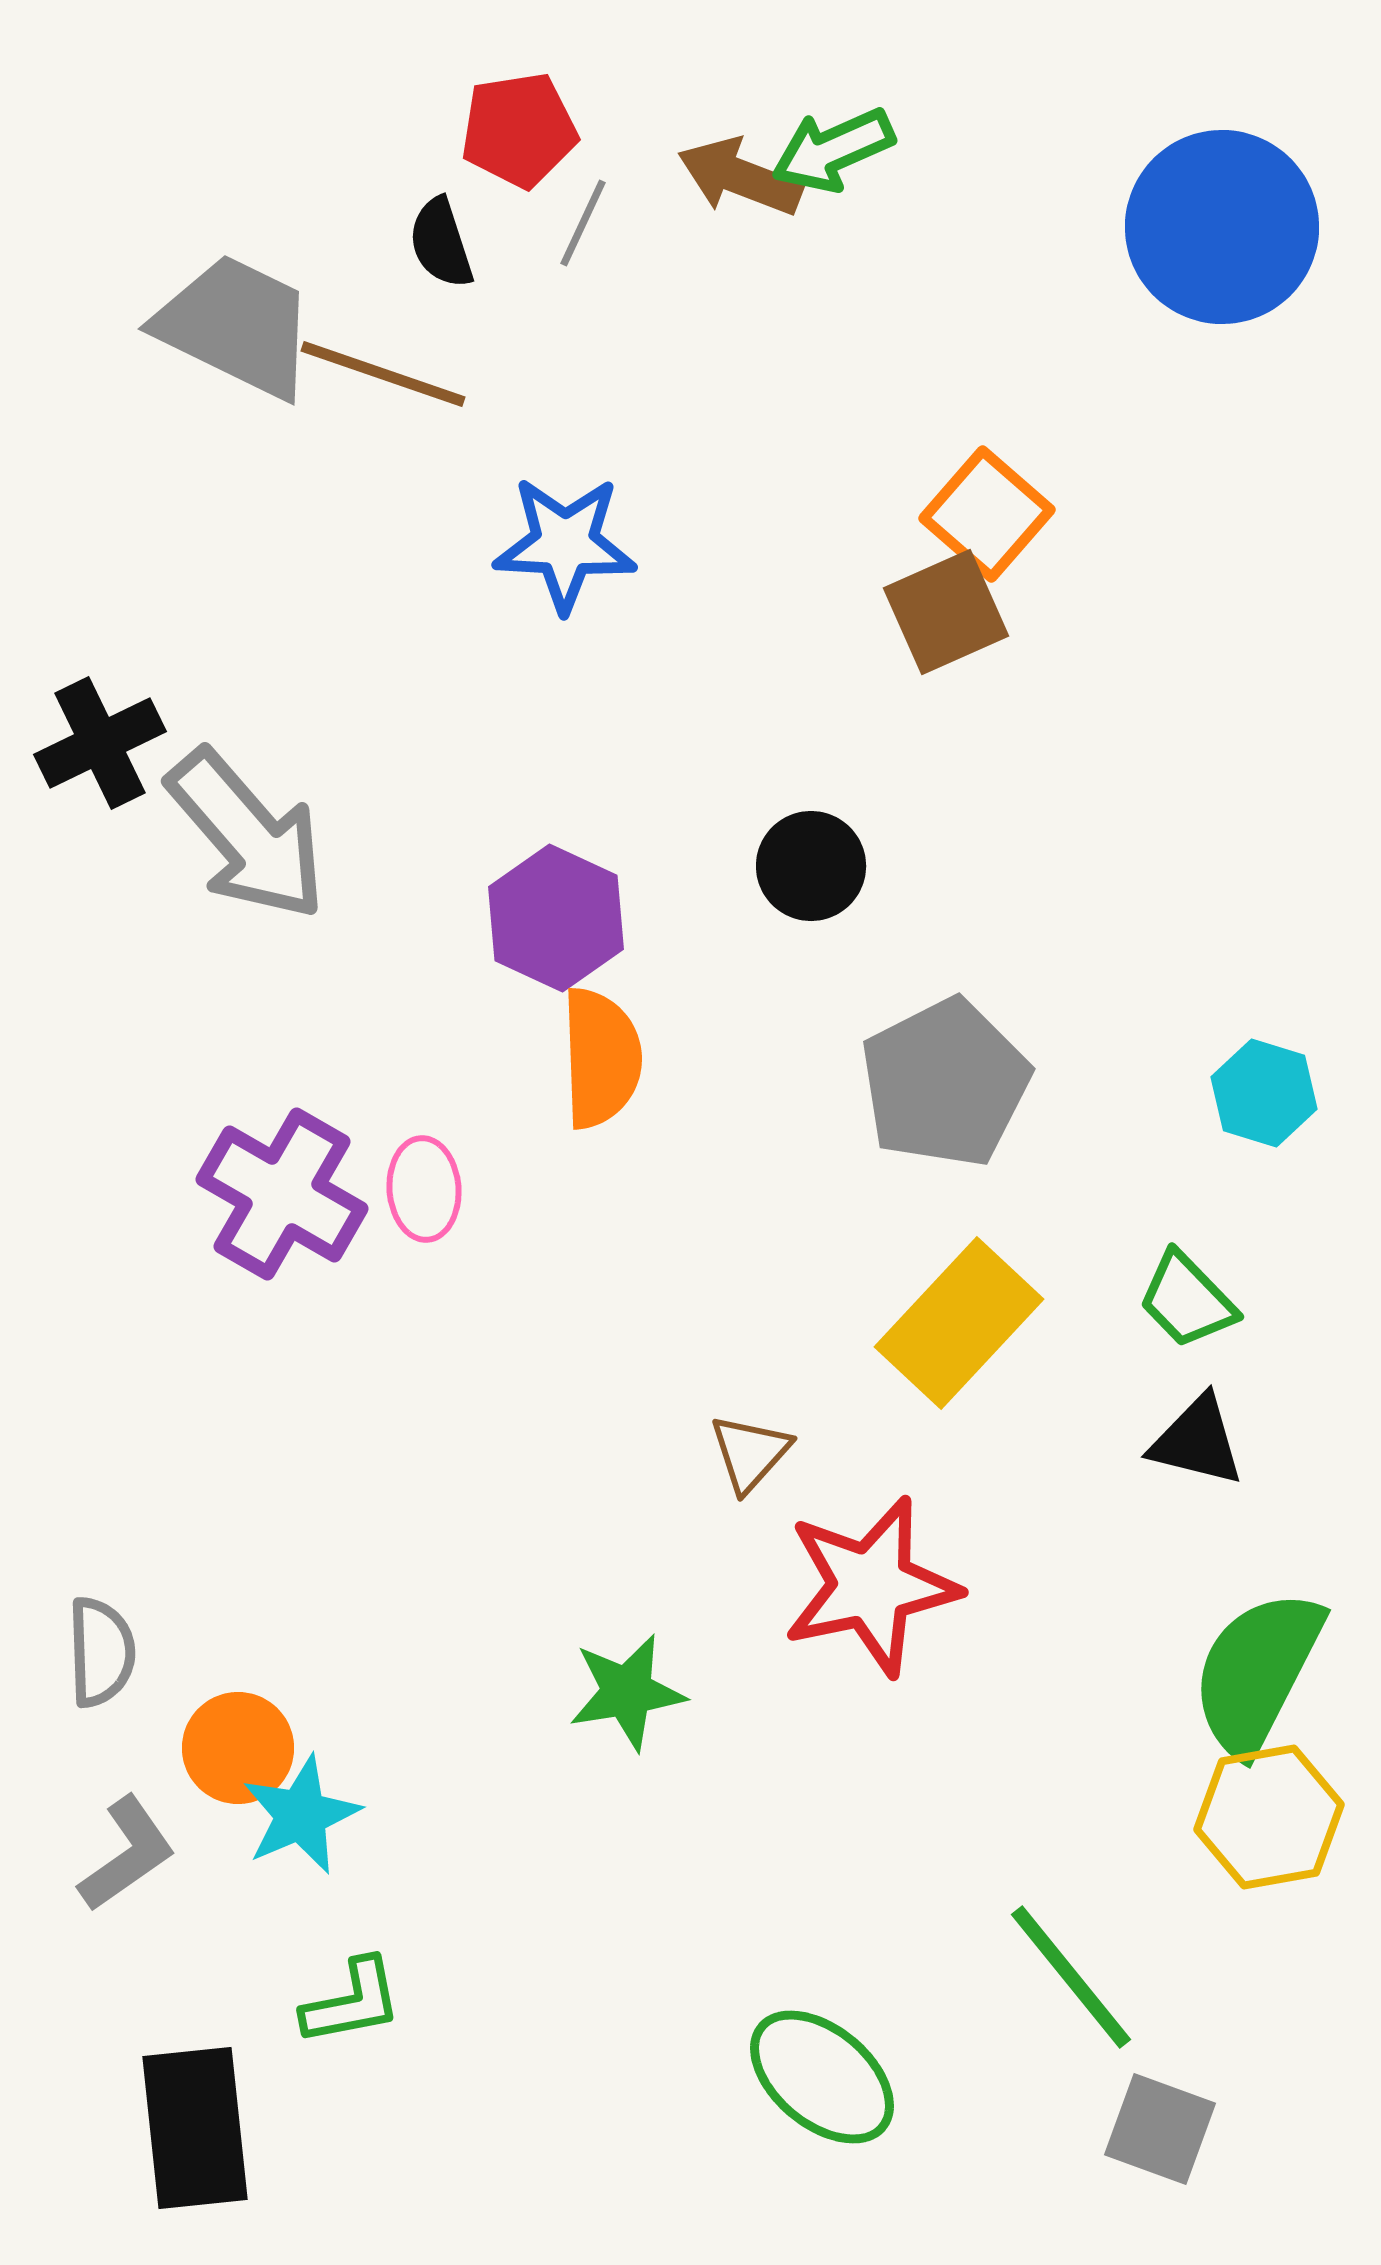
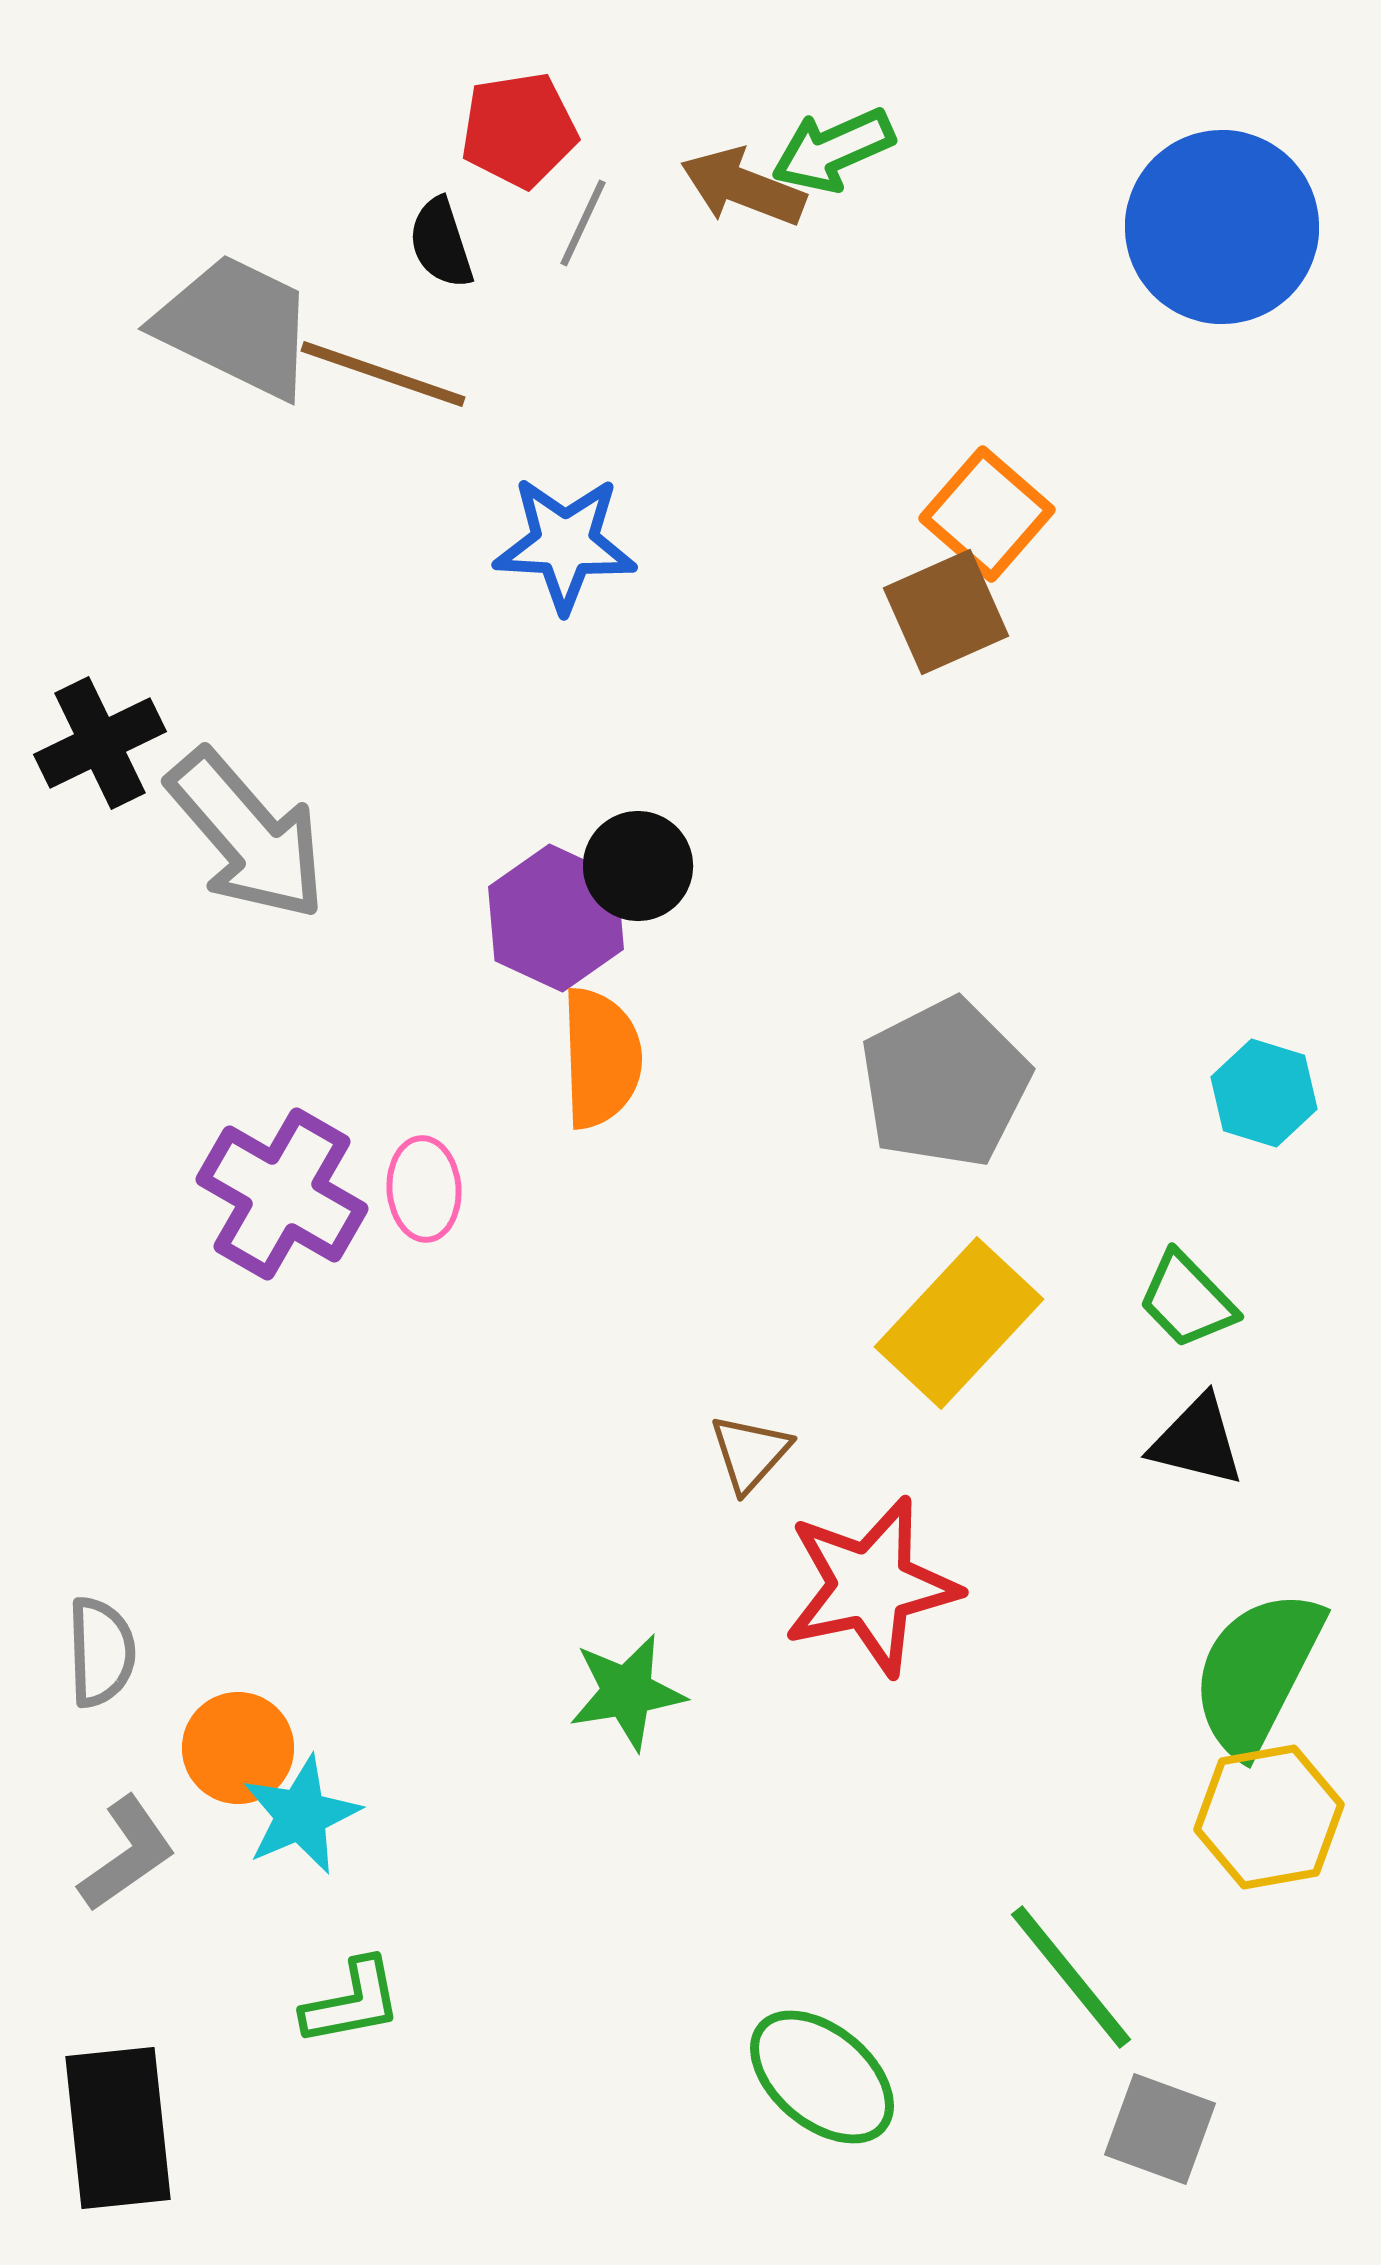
brown arrow: moved 3 px right, 10 px down
black circle: moved 173 px left
black rectangle: moved 77 px left
